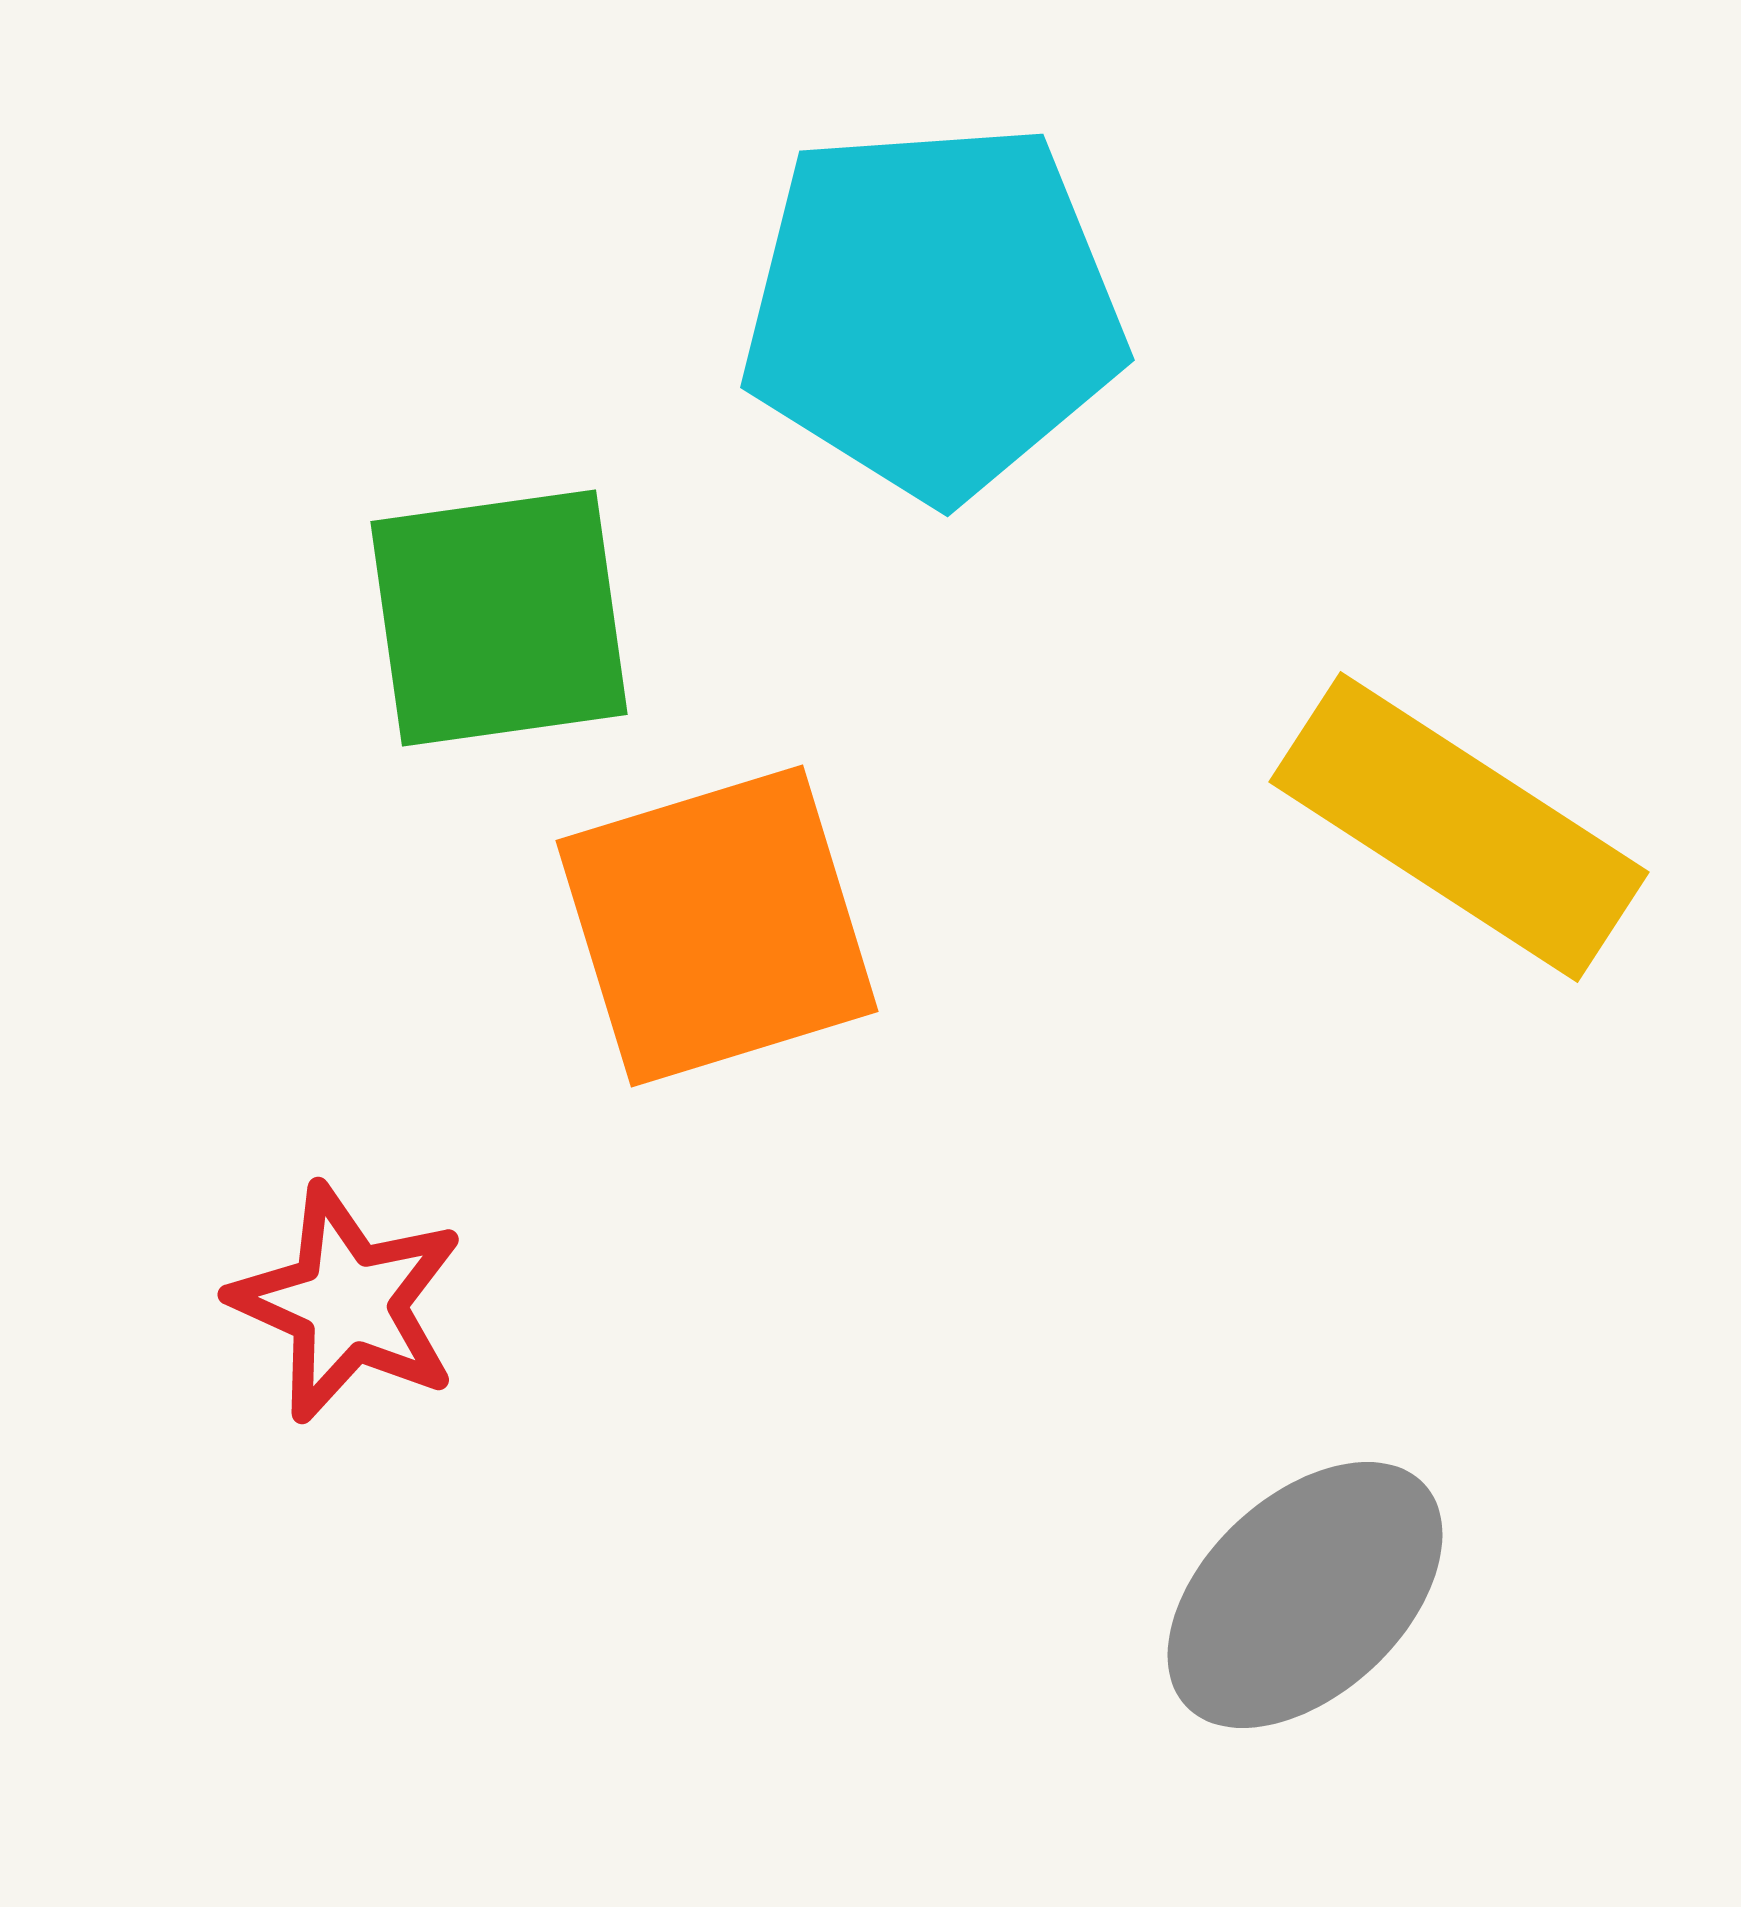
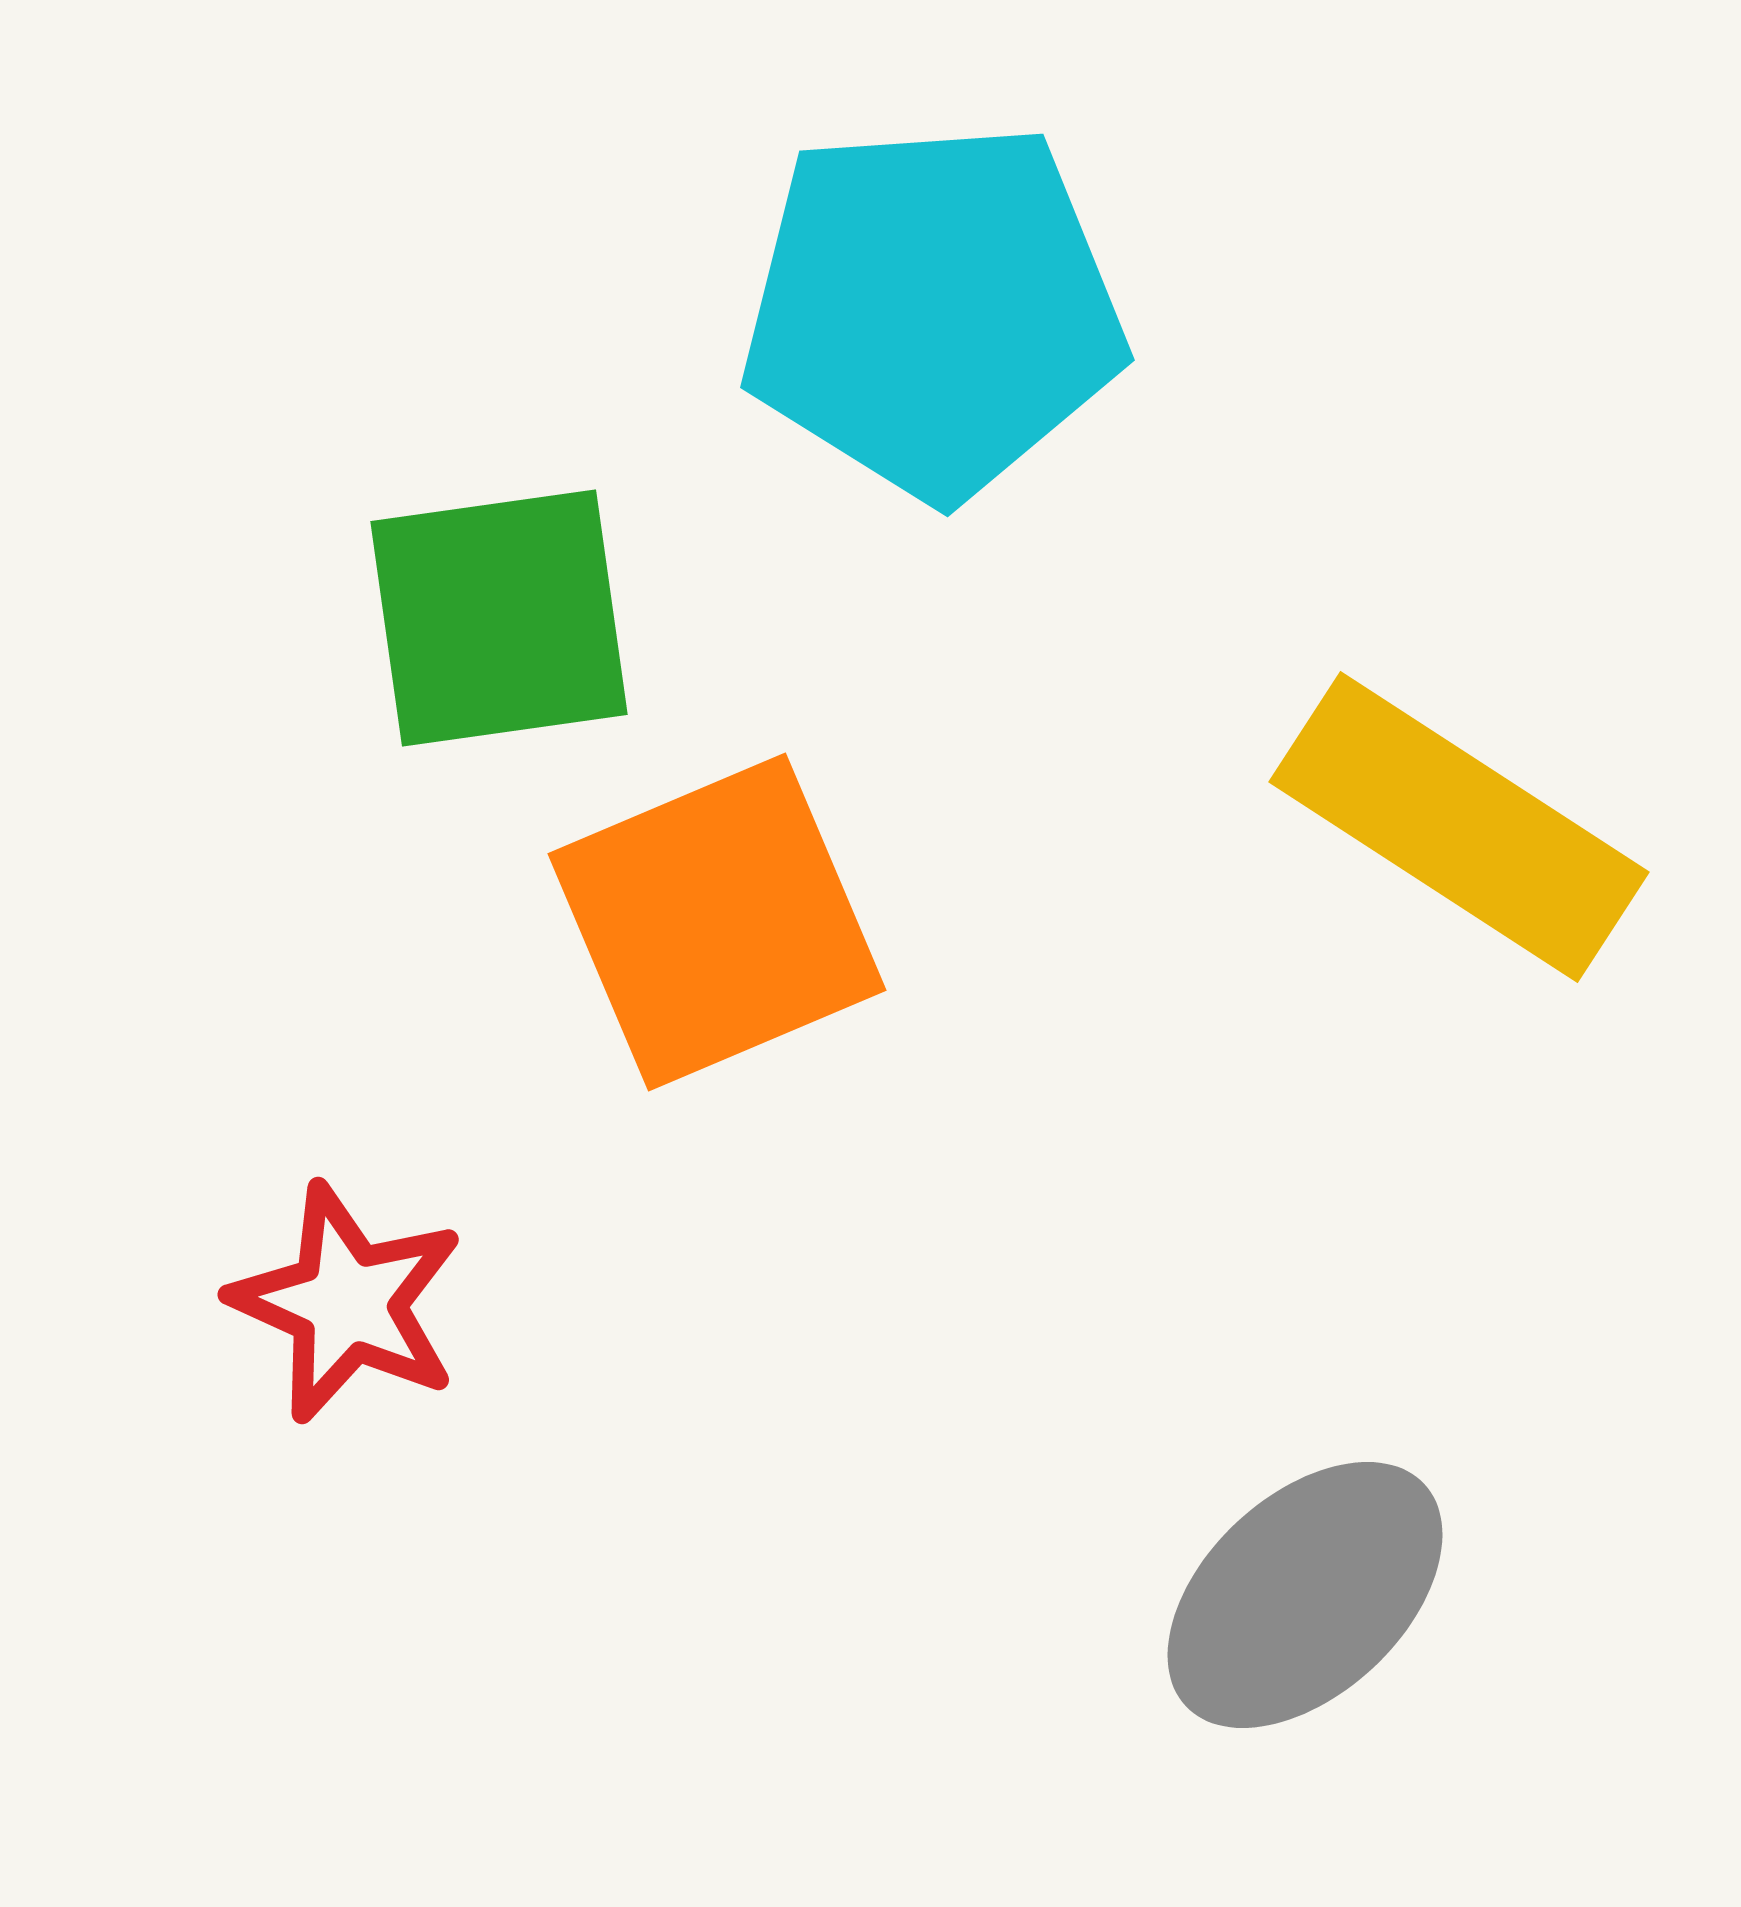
orange square: moved 4 px up; rotated 6 degrees counterclockwise
